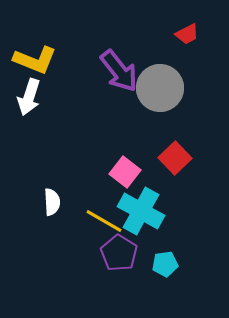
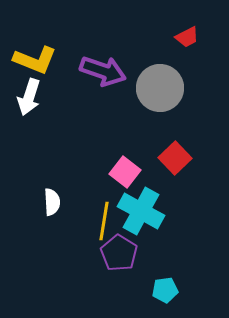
red trapezoid: moved 3 px down
purple arrow: moved 16 px left; rotated 33 degrees counterclockwise
yellow line: rotated 69 degrees clockwise
cyan pentagon: moved 26 px down
